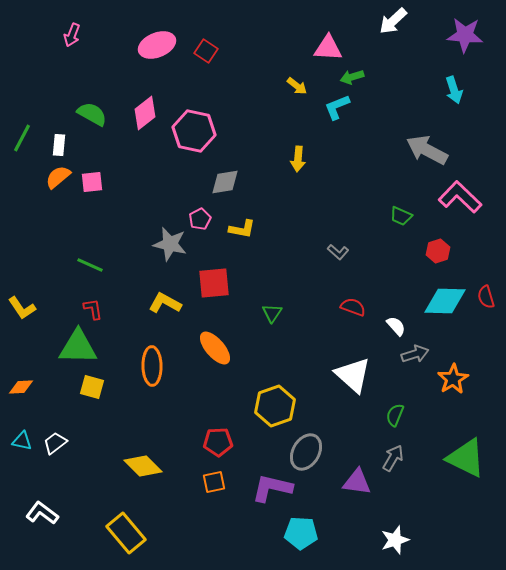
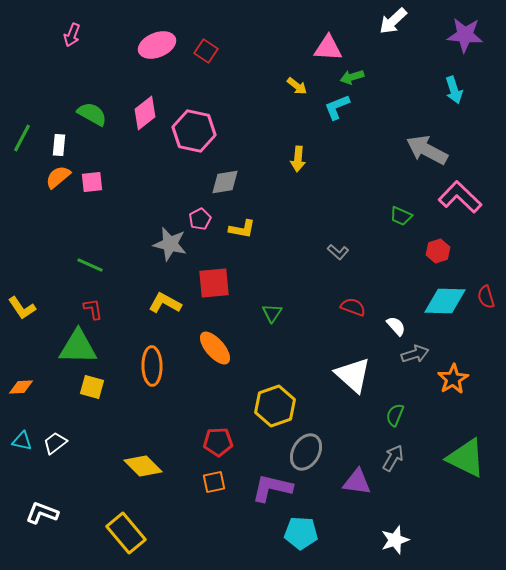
white L-shape at (42, 513): rotated 16 degrees counterclockwise
